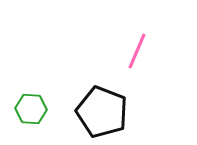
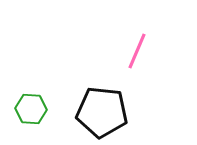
black pentagon: rotated 15 degrees counterclockwise
